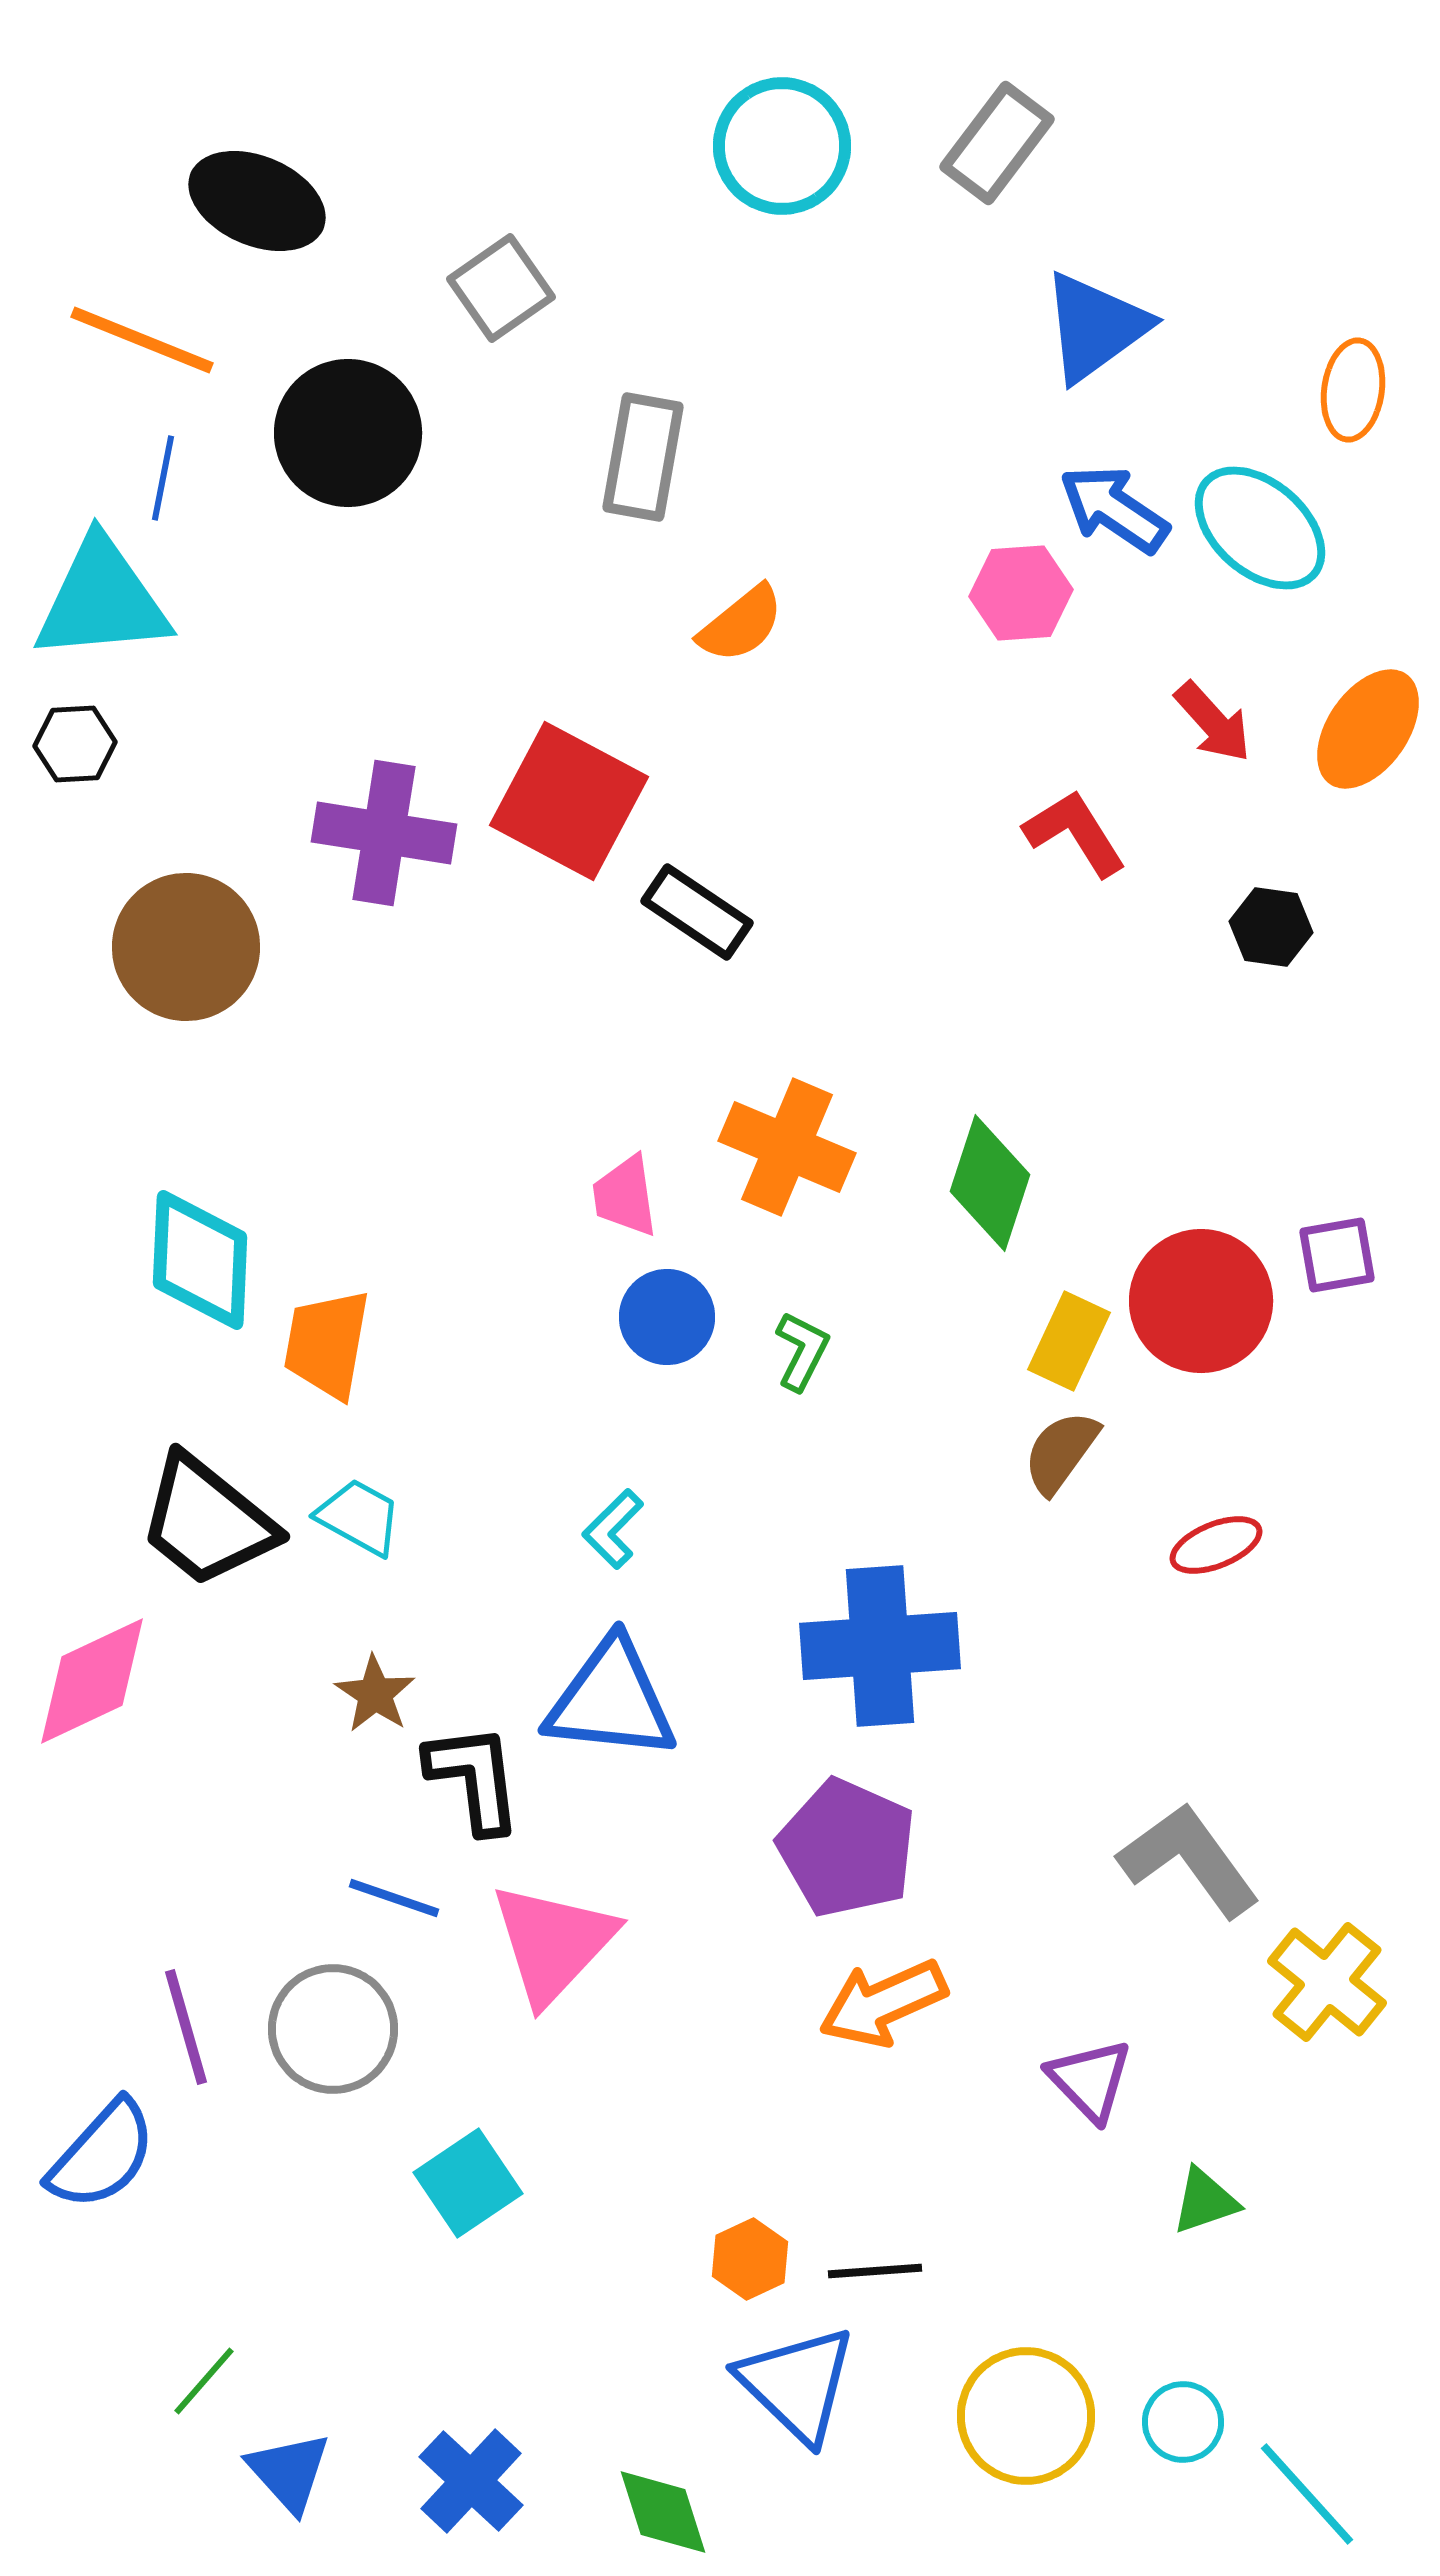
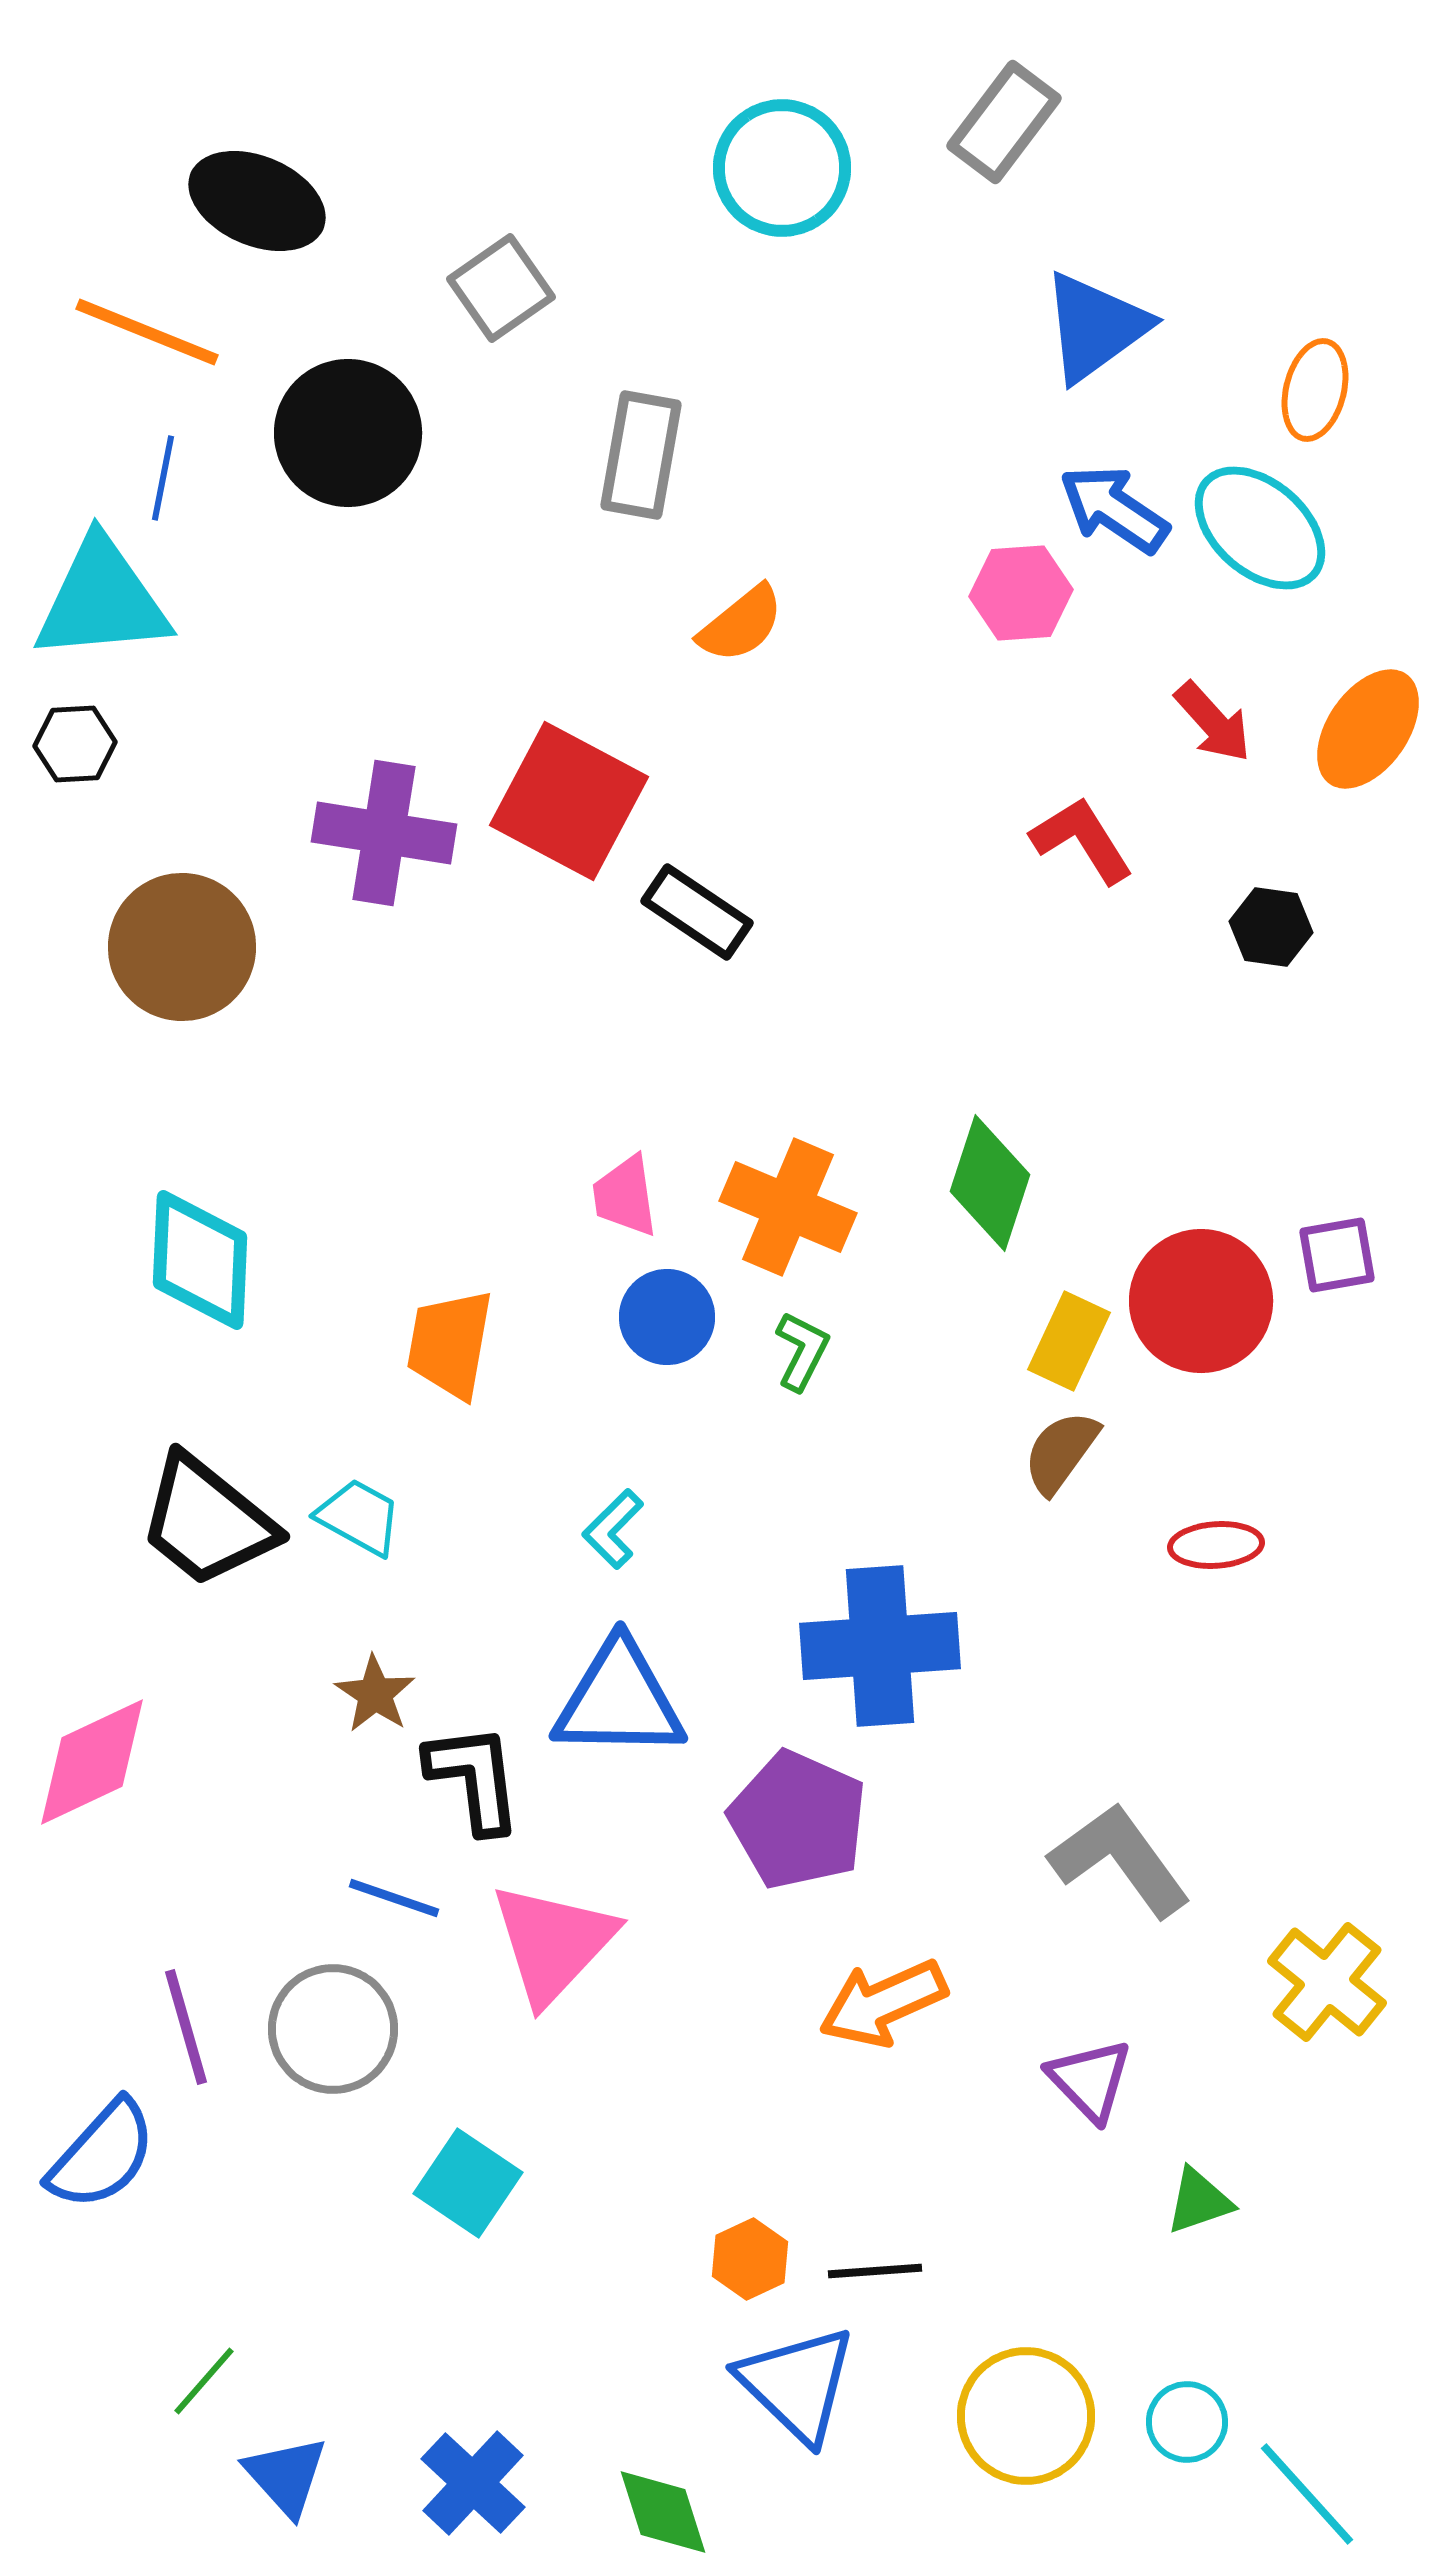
gray rectangle at (997, 143): moved 7 px right, 21 px up
cyan circle at (782, 146): moved 22 px down
orange line at (142, 340): moved 5 px right, 8 px up
orange ellipse at (1353, 390): moved 38 px left; rotated 6 degrees clockwise
gray rectangle at (643, 457): moved 2 px left, 2 px up
red L-shape at (1075, 833): moved 7 px right, 7 px down
brown circle at (186, 947): moved 4 px left
orange cross at (787, 1147): moved 1 px right, 60 px down
orange trapezoid at (327, 1344): moved 123 px right
red ellipse at (1216, 1545): rotated 18 degrees clockwise
pink diamond at (92, 1681): moved 81 px down
blue triangle at (611, 1700): moved 8 px right; rotated 5 degrees counterclockwise
purple pentagon at (847, 1848): moved 49 px left, 28 px up
gray L-shape at (1189, 1860): moved 69 px left
cyan square at (468, 2183): rotated 22 degrees counterclockwise
green triangle at (1205, 2201): moved 6 px left
cyan circle at (1183, 2422): moved 4 px right
blue triangle at (289, 2472): moved 3 px left, 4 px down
blue cross at (471, 2481): moved 2 px right, 2 px down
